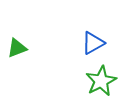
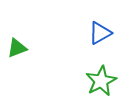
blue triangle: moved 7 px right, 10 px up
